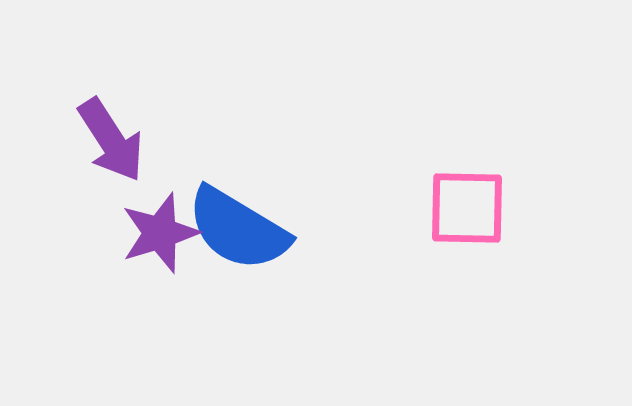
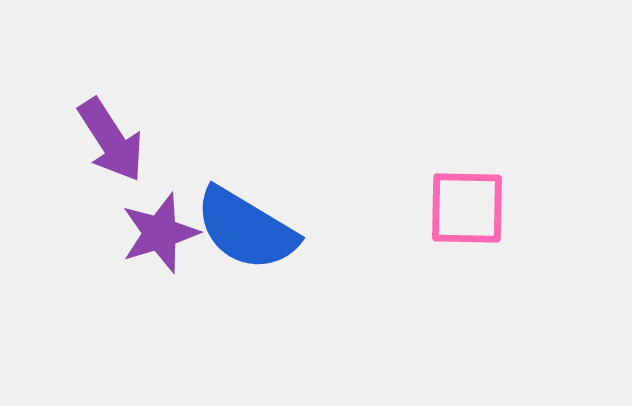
blue semicircle: moved 8 px right
